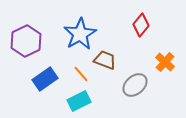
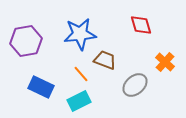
red diamond: rotated 55 degrees counterclockwise
blue star: rotated 24 degrees clockwise
purple hexagon: rotated 16 degrees clockwise
blue rectangle: moved 4 px left, 8 px down; rotated 60 degrees clockwise
